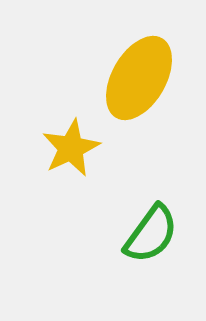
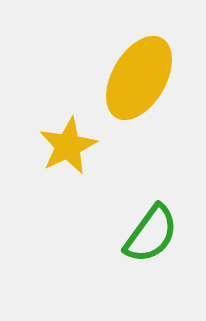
yellow star: moved 3 px left, 2 px up
